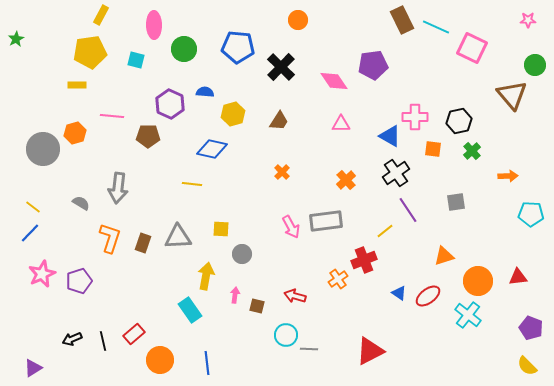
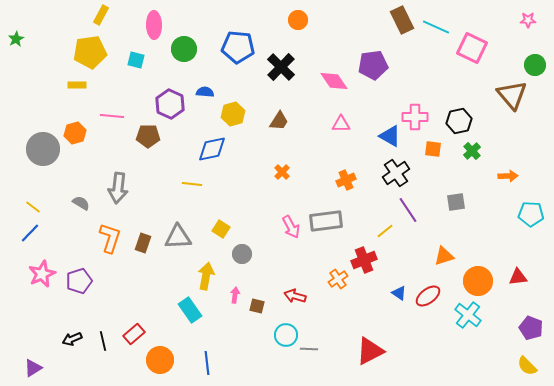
blue diamond at (212, 149): rotated 24 degrees counterclockwise
orange cross at (346, 180): rotated 18 degrees clockwise
yellow square at (221, 229): rotated 30 degrees clockwise
